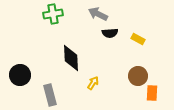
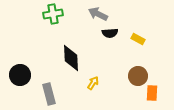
gray rectangle: moved 1 px left, 1 px up
